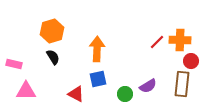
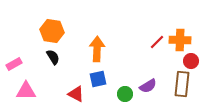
orange hexagon: rotated 25 degrees clockwise
pink rectangle: rotated 42 degrees counterclockwise
